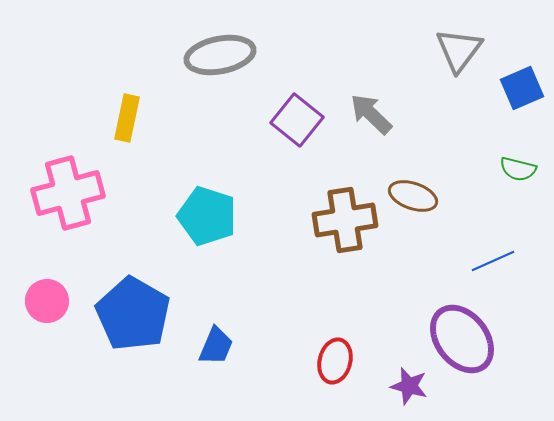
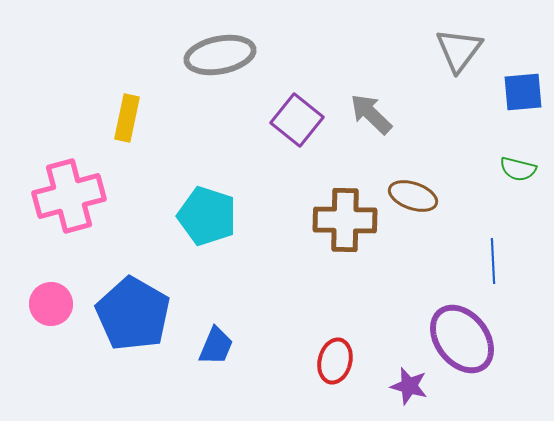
blue square: moved 1 px right, 4 px down; rotated 18 degrees clockwise
pink cross: moved 1 px right, 3 px down
brown cross: rotated 10 degrees clockwise
blue line: rotated 69 degrees counterclockwise
pink circle: moved 4 px right, 3 px down
